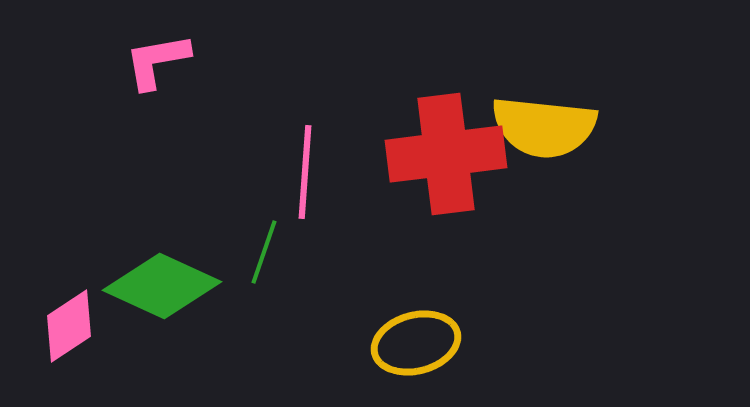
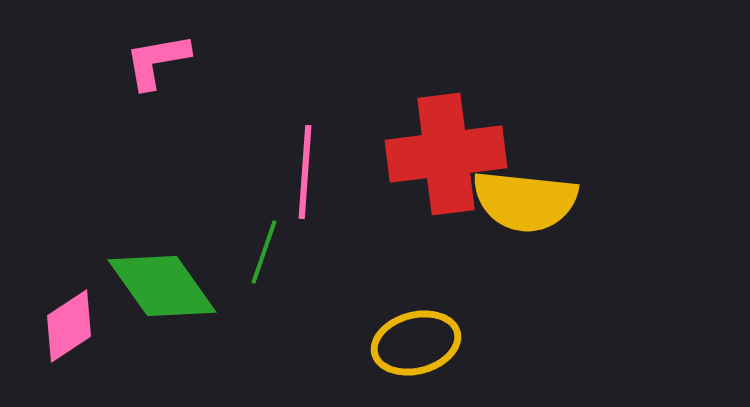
yellow semicircle: moved 19 px left, 74 px down
green diamond: rotated 30 degrees clockwise
